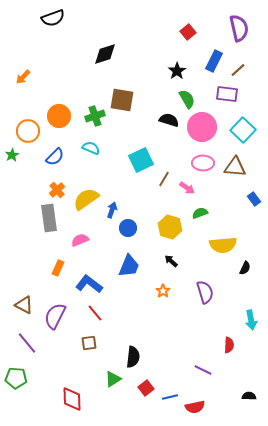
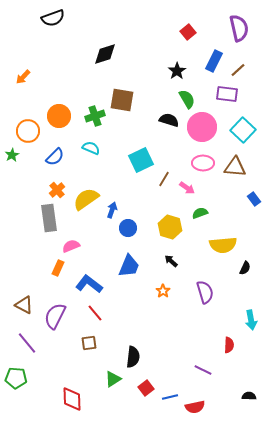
pink semicircle at (80, 240): moved 9 px left, 6 px down
